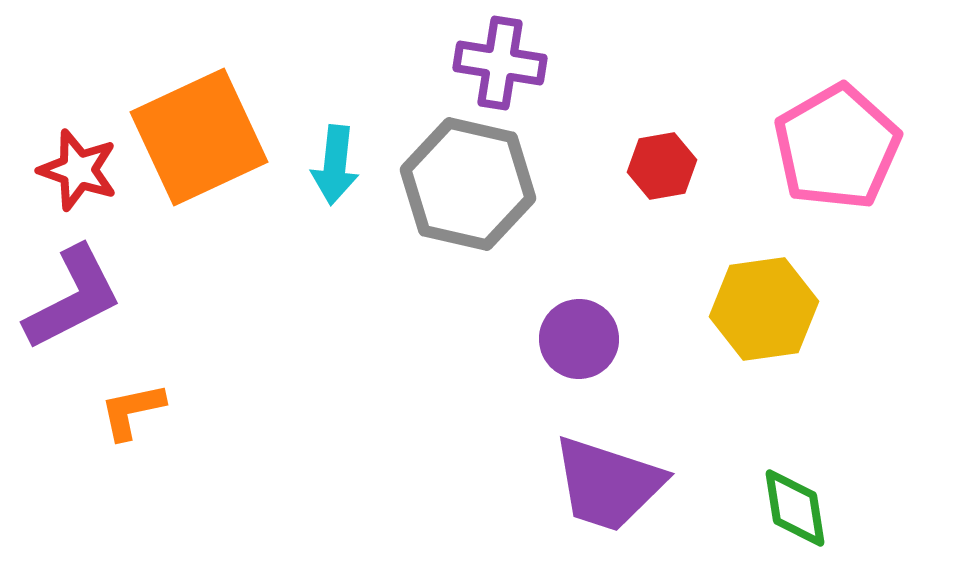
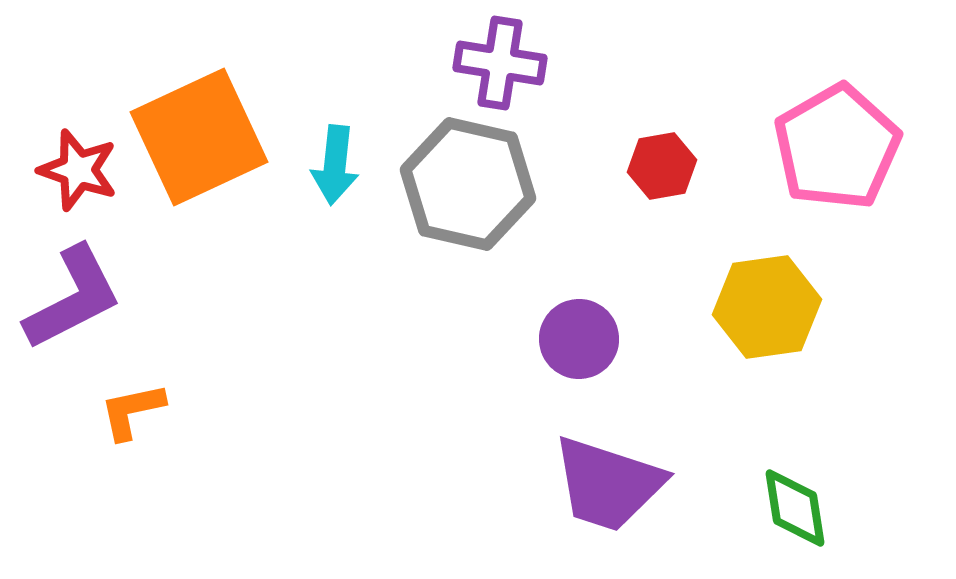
yellow hexagon: moved 3 px right, 2 px up
